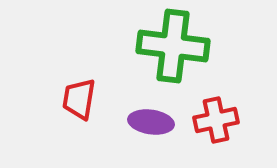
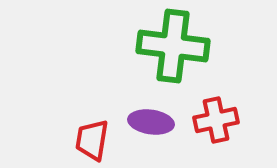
red trapezoid: moved 13 px right, 41 px down
